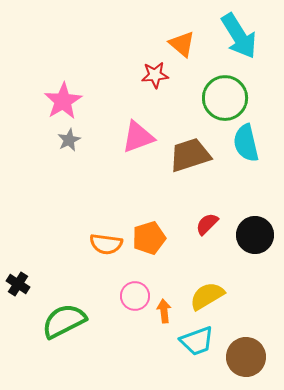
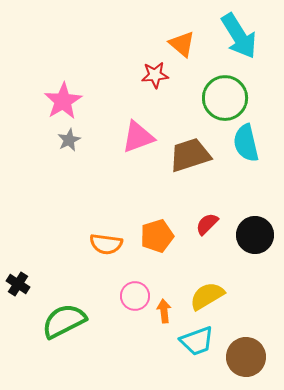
orange pentagon: moved 8 px right, 2 px up
